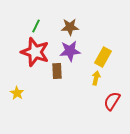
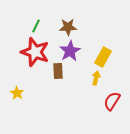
brown star: moved 2 px left
purple star: rotated 25 degrees counterclockwise
brown rectangle: moved 1 px right
